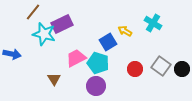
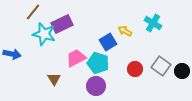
black circle: moved 2 px down
